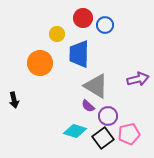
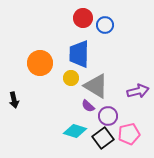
yellow circle: moved 14 px right, 44 px down
purple arrow: moved 12 px down
